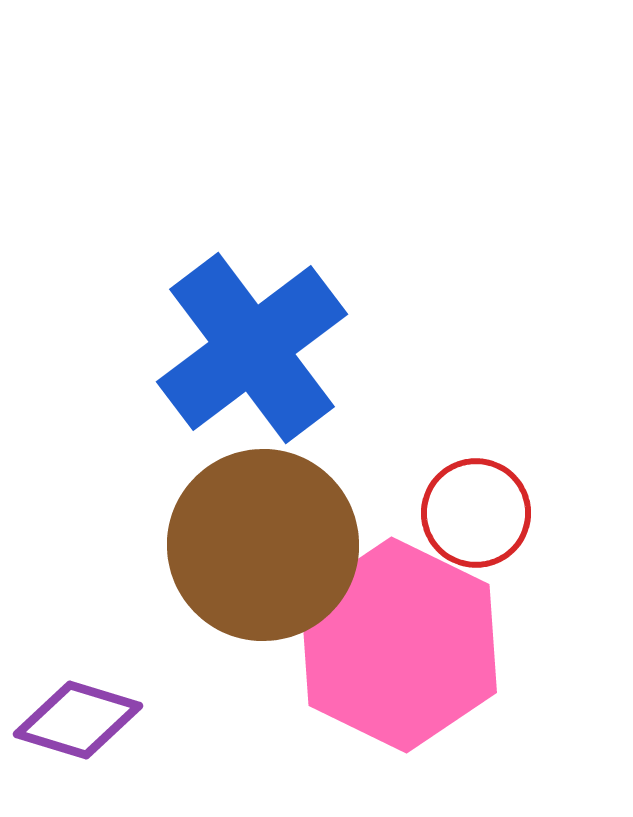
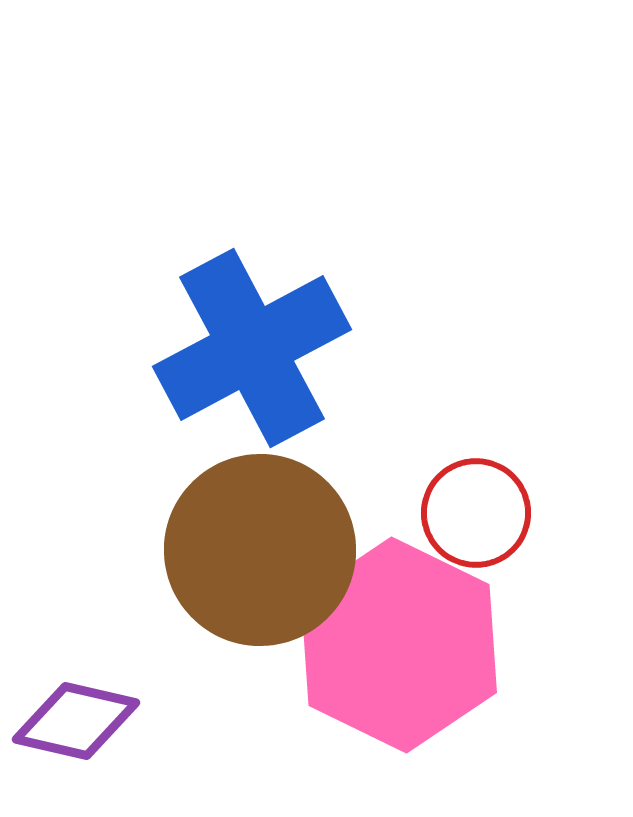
blue cross: rotated 9 degrees clockwise
brown circle: moved 3 px left, 5 px down
purple diamond: moved 2 px left, 1 px down; rotated 4 degrees counterclockwise
